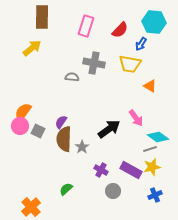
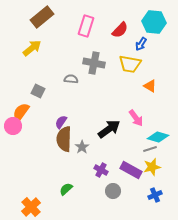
brown rectangle: rotated 50 degrees clockwise
gray semicircle: moved 1 px left, 2 px down
orange semicircle: moved 2 px left
pink circle: moved 7 px left
gray square: moved 40 px up
cyan diamond: rotated 20 degrees counterclockwise
